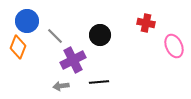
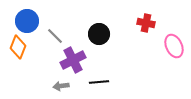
black circle: moved 1 px left, 1 px up
